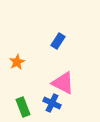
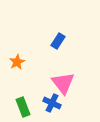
pink triangle: rotated 25 degrees clockwise
